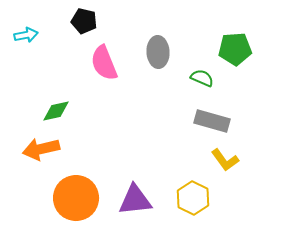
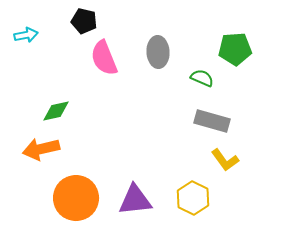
pink semicircle: moved 5 px up
